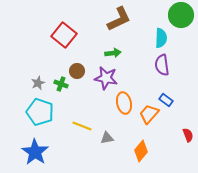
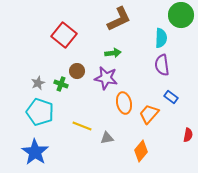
blue rectangle: moved 5 px right, 3 px up
red semicircle: rotated 32 degrees clockwise
